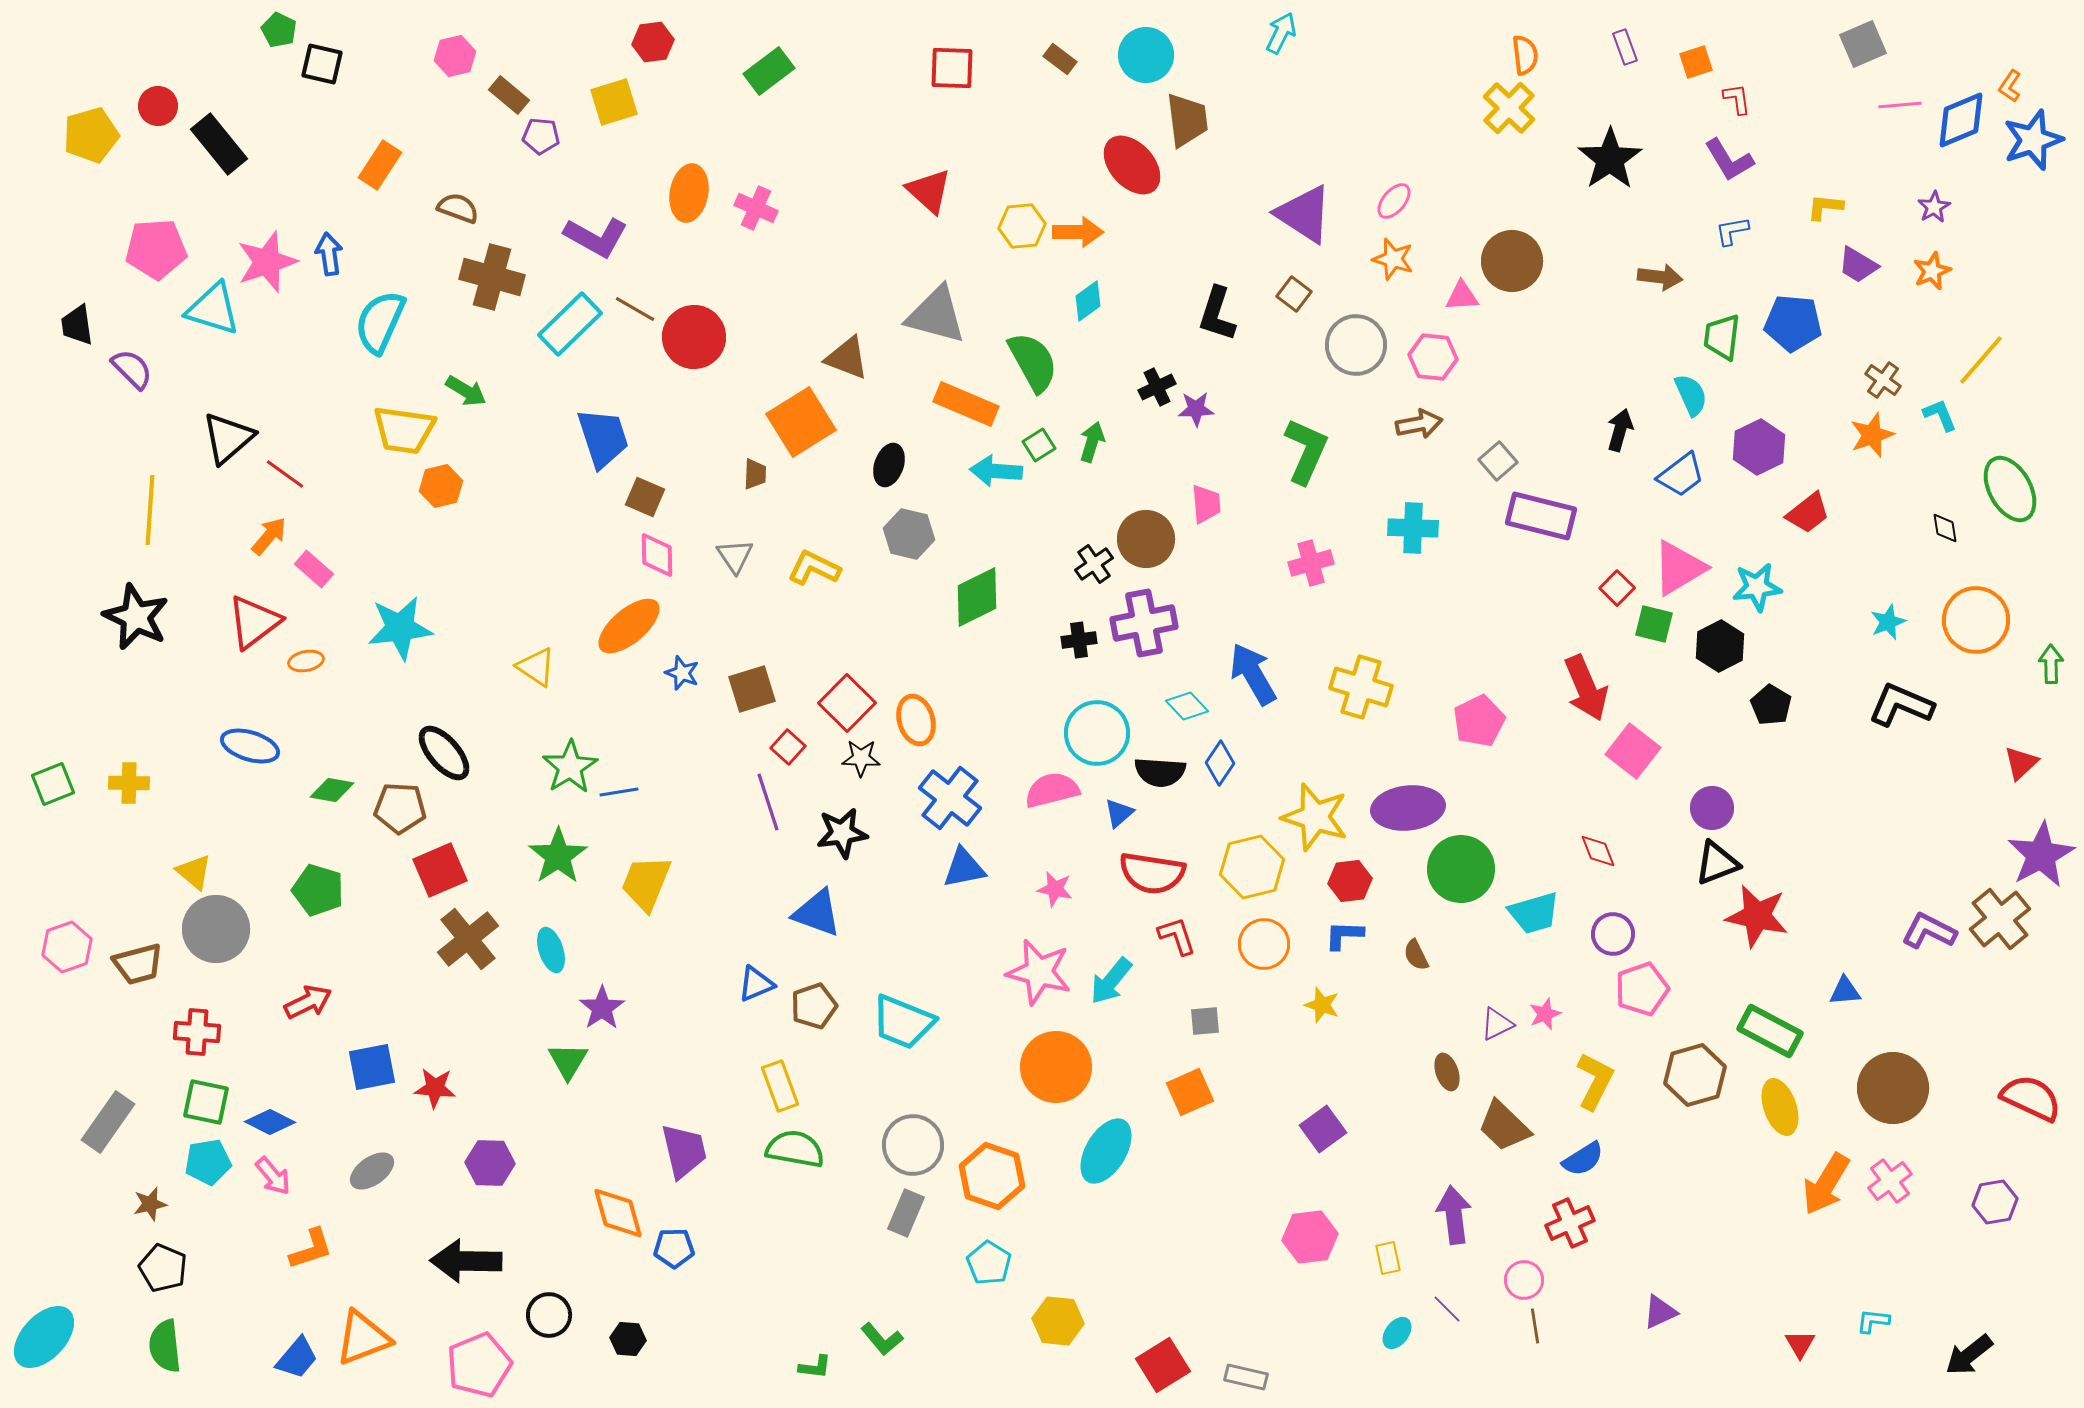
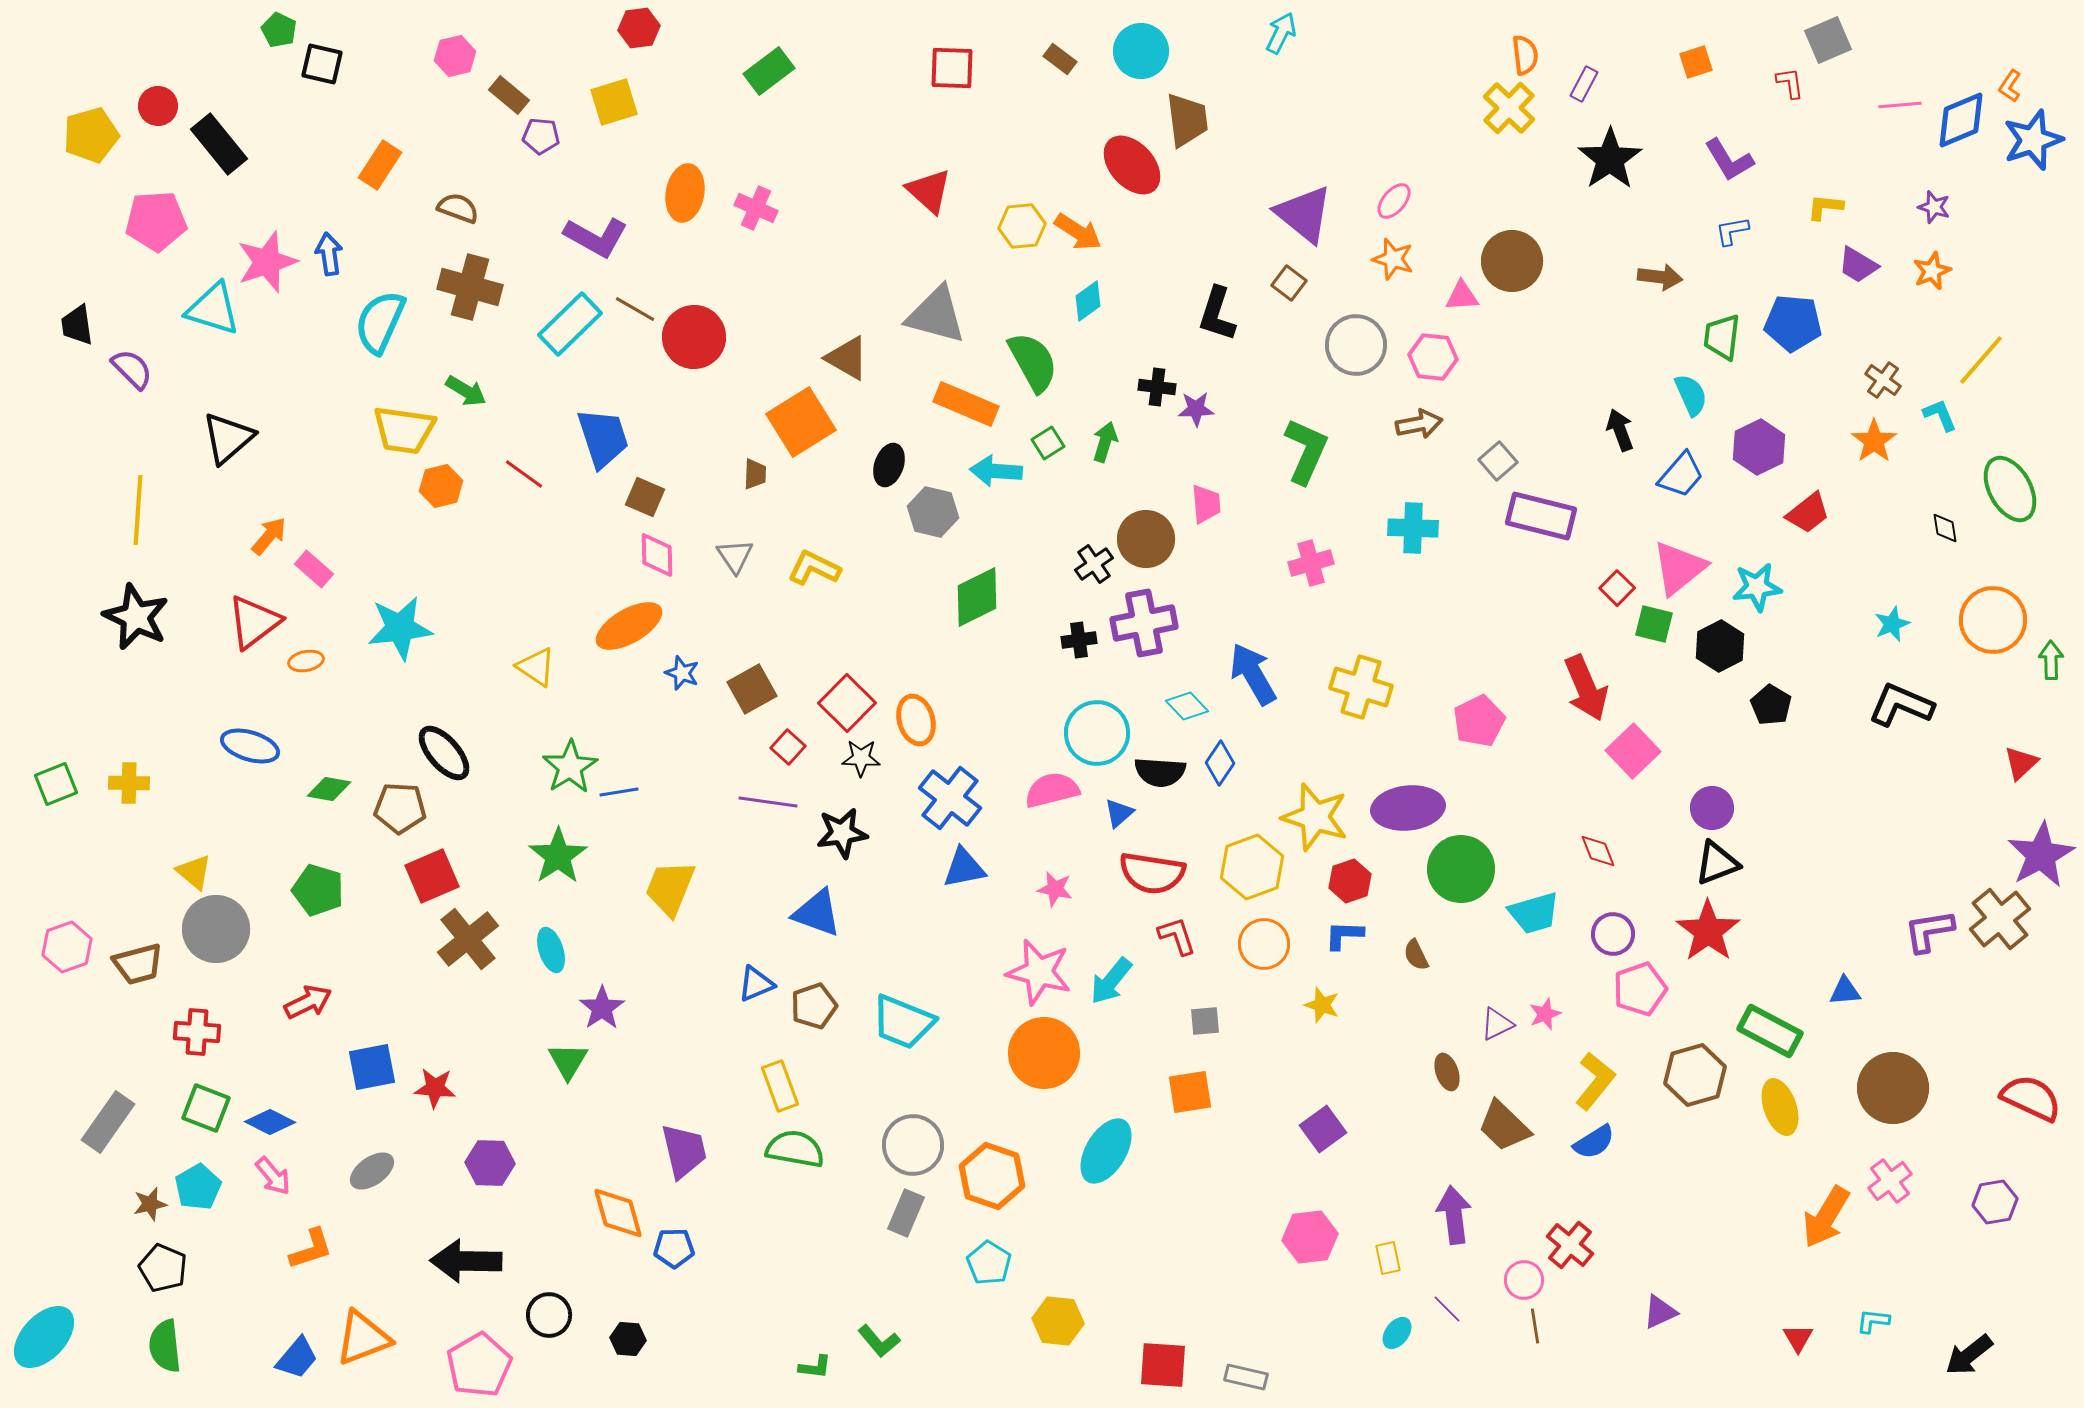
red hexagon at (653, 42): moved 14 px left, 14 px up
gray square at (1863, 44): moved 35 px left, 4 px up
purple rectangle at (1625, 47): moved 41 px left, 37 px down; rotated 48 degrees clockwise
cyan circle at (1146, 55): moved 5 px left, 4 px up
red L-shape at (1737, 99): moved 53 px right, 16 px up
orange ellipse at (689, 193): moved 4 px left
purple star at (1934, 207): rotated 24 degrees counterclockwise
purple triangle at (1304, 214): rotated 6 degrees clockwise
orange arrow at (1078, 232): rotated 33 degrees clockwise
pink pentagon at (156, 249): moved 28 px up
brown cross at (492, 277): moved 22 px left, 10 px down
brown square at (1294, 294): moved 5 px left, 11 px up
brown triangle at (847, 358): rotated 9 degrees clockwise
black cross at (1157, 387): rotated 33 degrees clockwise
black arrow at (1620, 430): rotated 36 degrees counterclockwise
orange star at (1872, 435): moved 2 px right, 6 px down; rotated 15 degrees counterclockwise
green arrow at (1092, 442): moved 13 px right
green square at (1039, 445): moved 9 px right, 2 px up
red line at (285, 474): moved 239 px right
blue trapezoid at (1681, 475): rotated 12 degrees counterclockwise
yellow line at (150, 510): moved 12 px left
gray hexagon at (909, 534): moved 24 px right, 22 px up
pink triangle at (1679, 568): rotated 8 degrees counterclockwise
orange circle at (1976, 620): moved 17 px right
cyan star at (1888, 622): moved 4 px right, 2 px down
orange ellipse at (629, 626): rotated 10 degrees clockwise
green arrow at (2051, 664): moved 4 px up
brown square at (752, 689): rotated 12 degrees counterclockwise
pink square at (1633, 751): rotated 8 degrees clockwise
green square at (53, 784): moved 3 px right
green diamond at (332, 790): moved 3 px left, 1 px up
purple line at (768, 802): rotated 64 degrees counterclockwise
yellow hexagon at (1252, 867): rotated 6 degrees counterclockwise
red square at (440, 870): moved 8 px left, 6 px down
red hexagon at (1350, 881): rotated 12 degrees counterclockwise
yellow trapezoid at (646, 883): moved 24 px right, 5 px down
red star at (1757, 916): moved 49 px left, 15 px down; rotated 24 degrees clockwise
purple L-shape at (1929, 931): rotated 36 degrees counterclockwise
pink pentagon at (1642, 989): moved 2 px left
orange circle at (1056, 1067): moved 12 px left, 14 px up
yellow L-shape at (1595, 1081): rotated 12 degrees clockwise
orange square at (1190, 1092): rotated 15 degrees clockwise
green square at (206, 1102): moved 6 px down; rotated 9 degrees clockwise
blue semicircle at (1583, 1159): moved 11 px right, 17 px up
cyan pentagon at (208, 1162): moved 10 px left, 25 px down; rotated 21 degrees counterclockwise
orange arrow at (1826, 1184): moved 33 px down
red cross at (1570, 1223): moved 22 px down; rotated 27 degrees counterclockwise
green L-shape at (882, 1339): moved 3 px left, 2 px down
red triangle at (1800, 1344): moved 2 px left, 6 px up
pink pentagon at (479, 1365): rotated 8 degrees counterclockwise
red square at (1163, 1365): rotated 36 degrees clockwise
